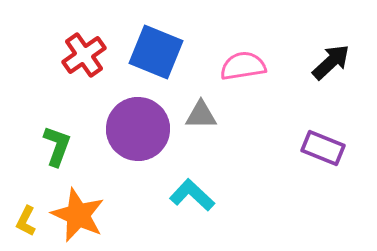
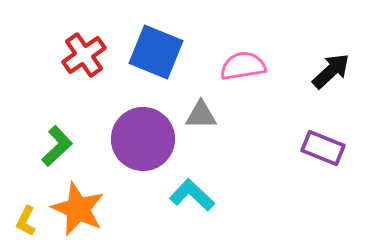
black arrow: moved 9 px down
purple circle: moved 5 px right, 10 px down
green L-shape: rotated 27 degrees clockwise
orange star: moved 6 px up
